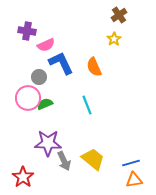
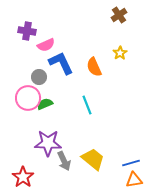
yellow star: moved 6 px right, 14 px down
